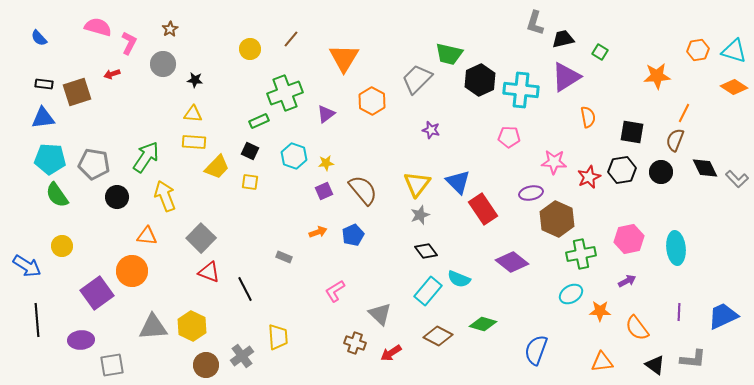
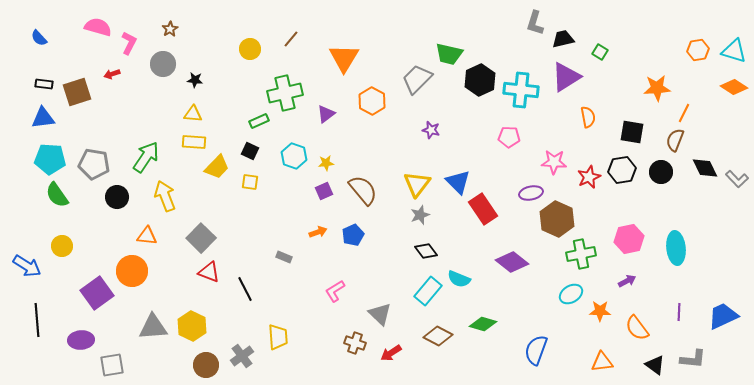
orange star at (657, 76): moved 12 px down
green cross at (285, 93): rotated 8 degrees clockwise
